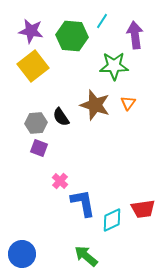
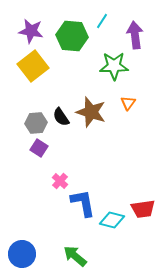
brown star: moved 4 px left, 7 px down
purple square: rotated 12 degrees clockwise
cyan diamond: rotated 40 degrees clockwise
green arrow: moved 11 px left
